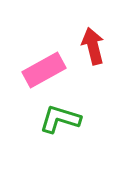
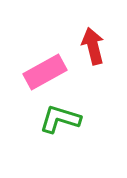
pink rectangle: moved 1 px right, 2 px down
